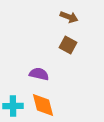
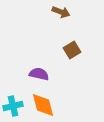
brown arrow: moved 8 px left, 5 px up
brown square: moved 4 px right, 5 px down; rotated 30 degrees clockwise
cyan cross: rotated 12 degrees counterclockwise
